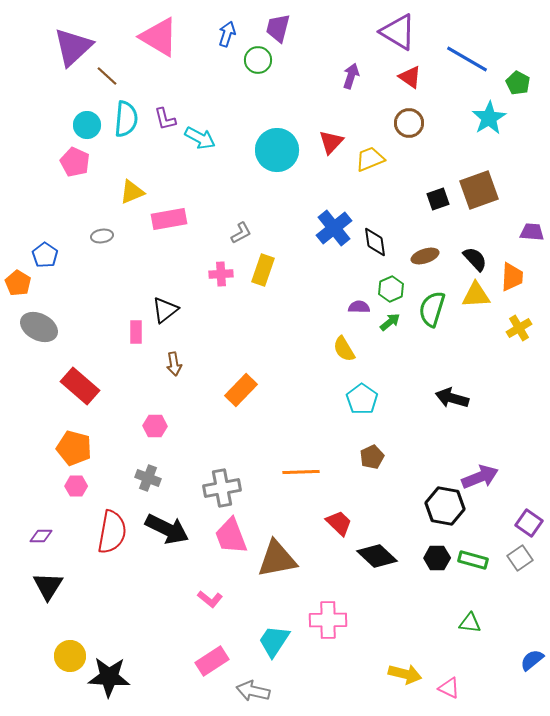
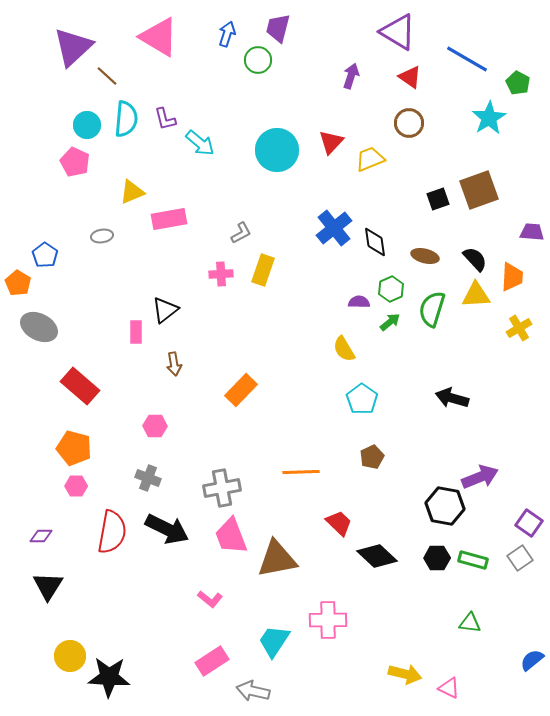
cyan arrow at (200, 138): moved 5 px down; rotated 12 degrees clockwise
brown ellipse at (425, 256): rotated 32 degrees clockwise
purple semicircle at (359, 307): moved 5 px up
